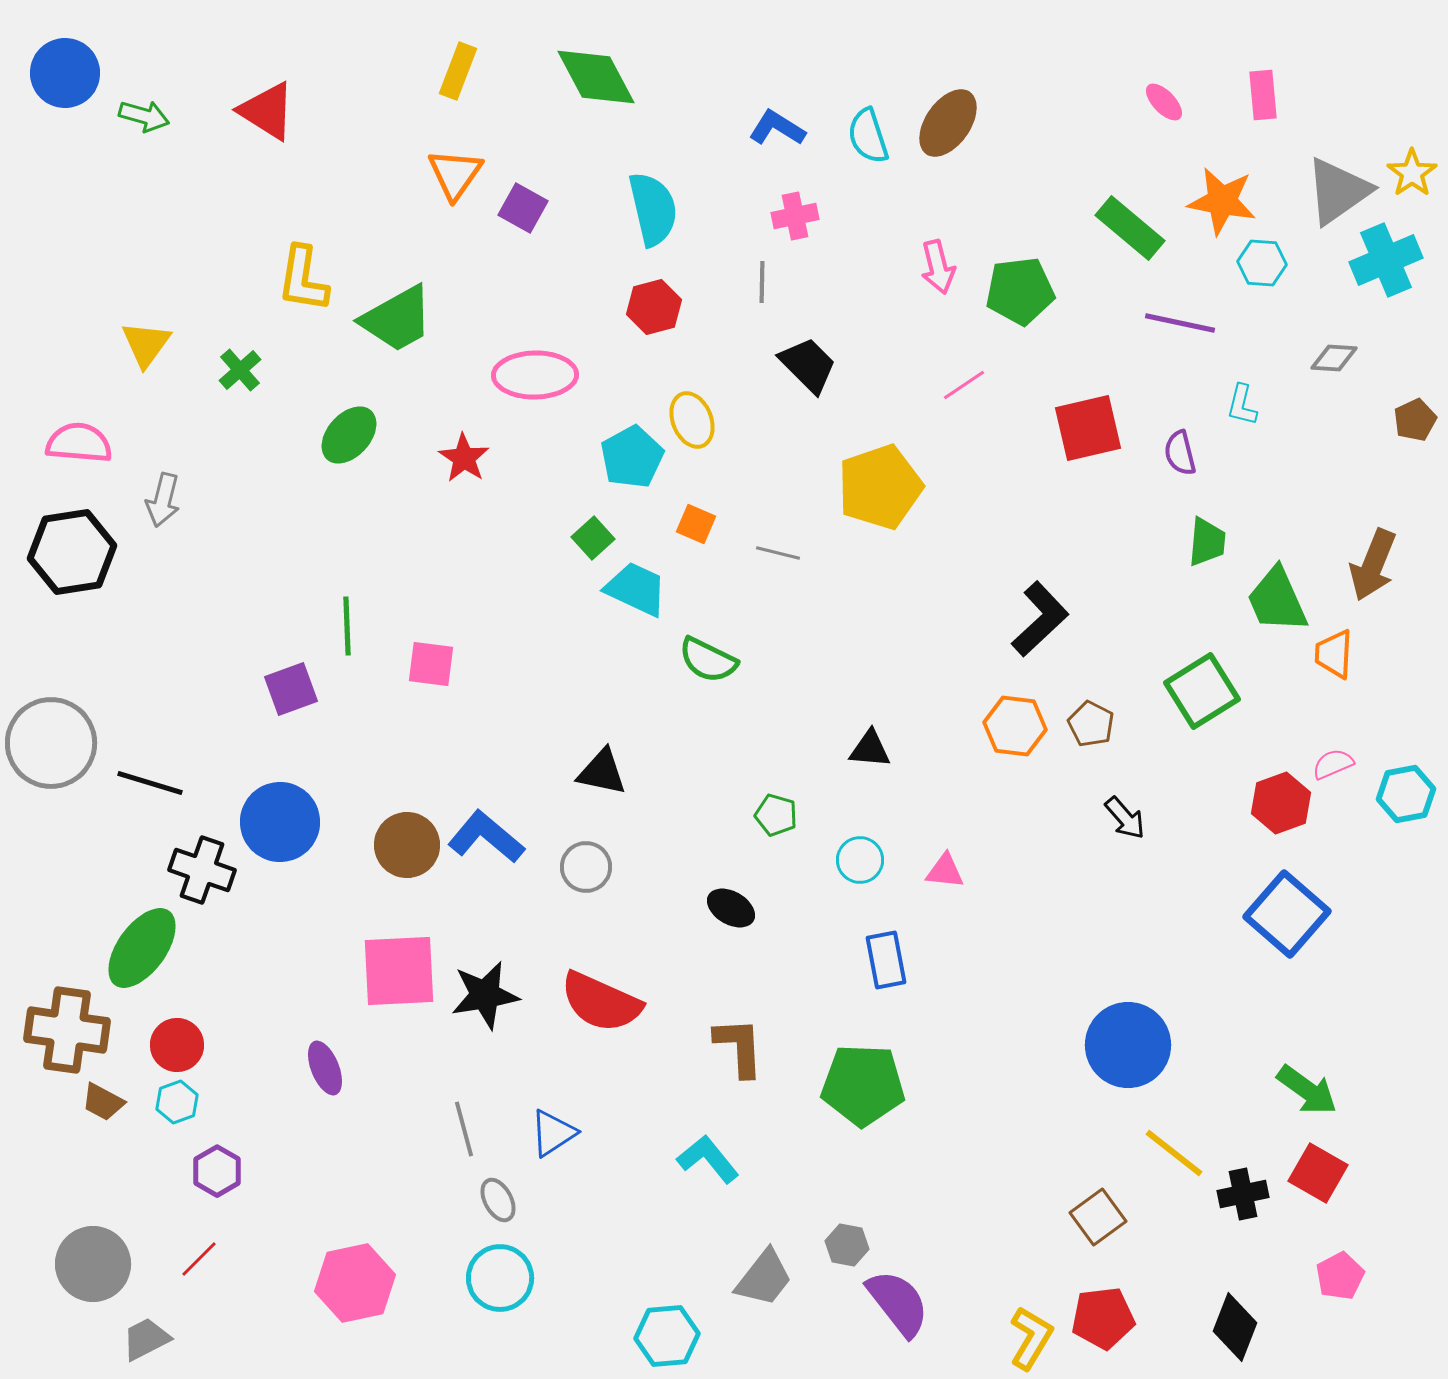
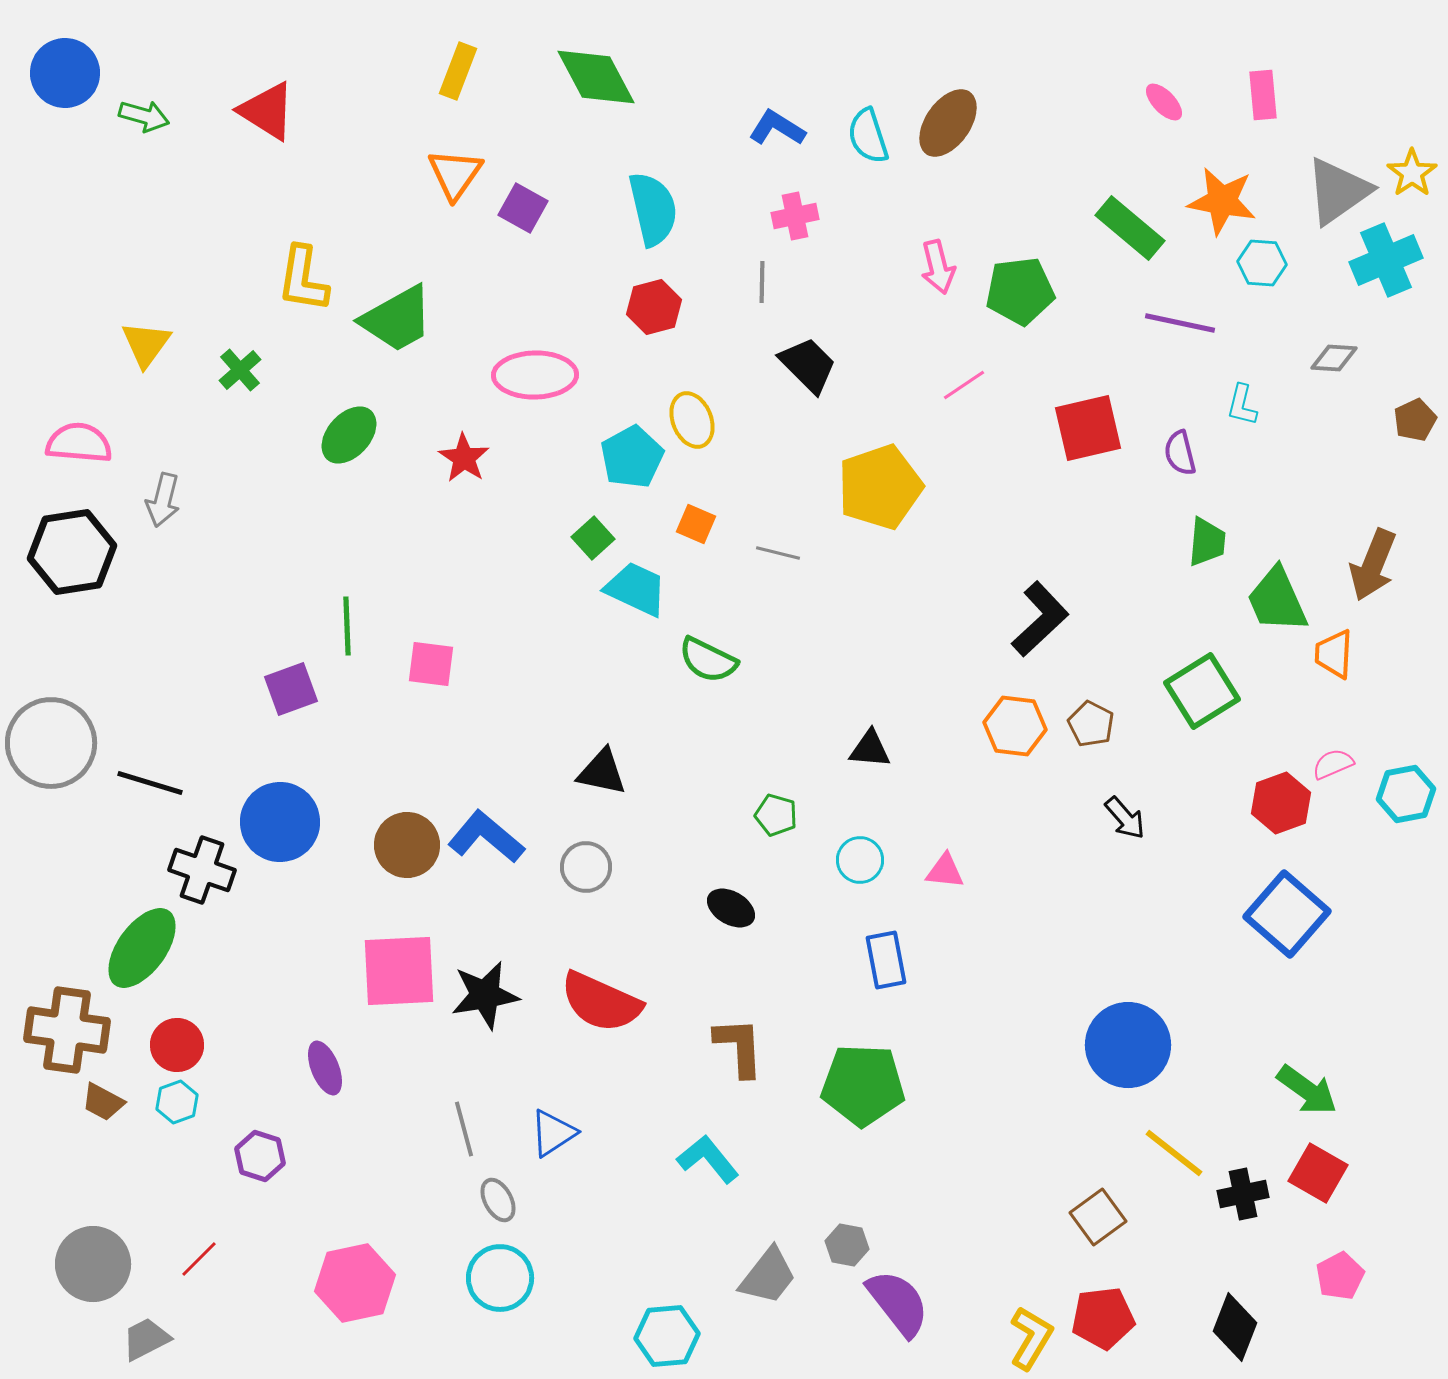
purple hexagon at (217, 1171): moved 43 px right, 15 px up; rotated 12 degrees counterclockwise
gray trapezoid at (764, 1278): moved 4 px right, 2 px up
